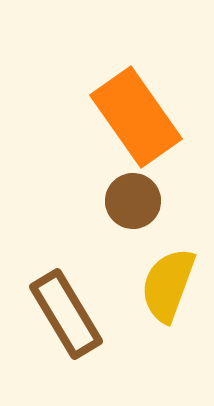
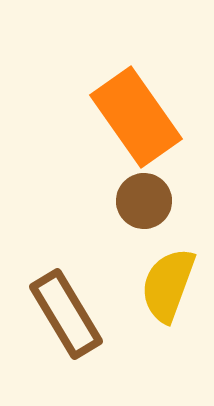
brown circle: moved 11 px right
